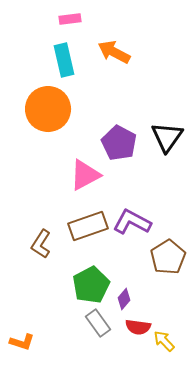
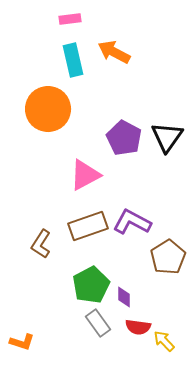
cyan rectangle: moved 9 px right
purple pentagon: moved 5 px right, 5 px up
purple diamond: moved 2 px up; rotated 40 degrees counterclockwise
